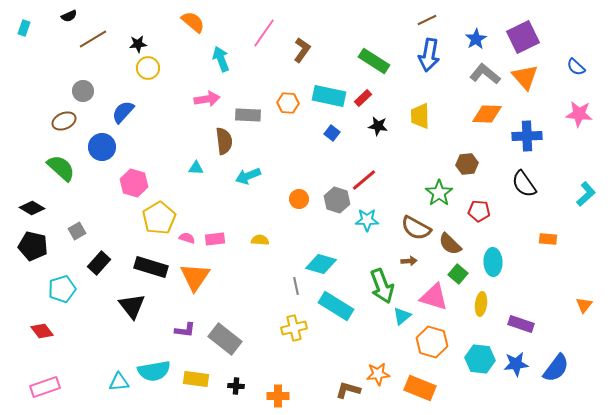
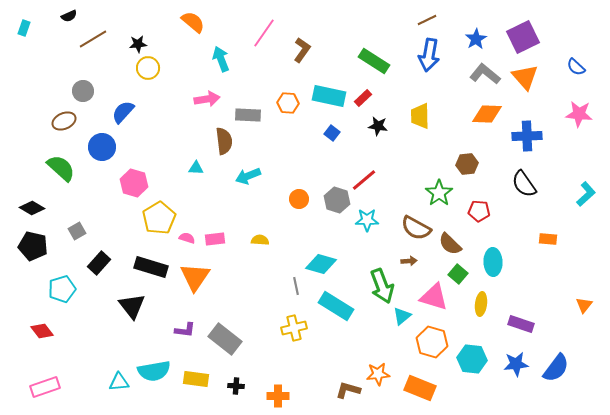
cyan hexagon at (480, 359): moved 8 px left
